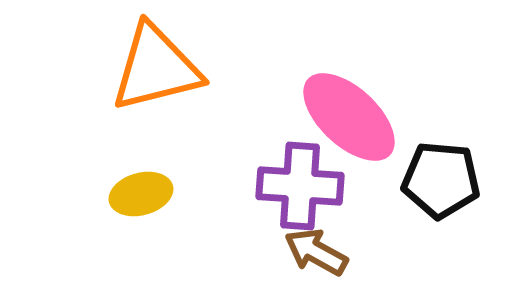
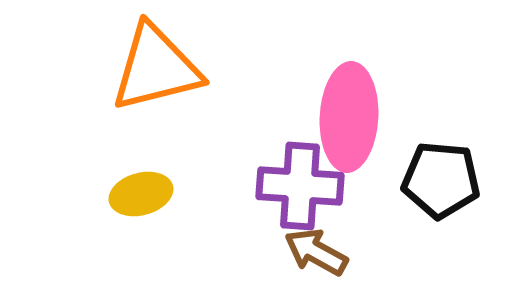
pink ellipse: rotated 50 degrees clockwise
